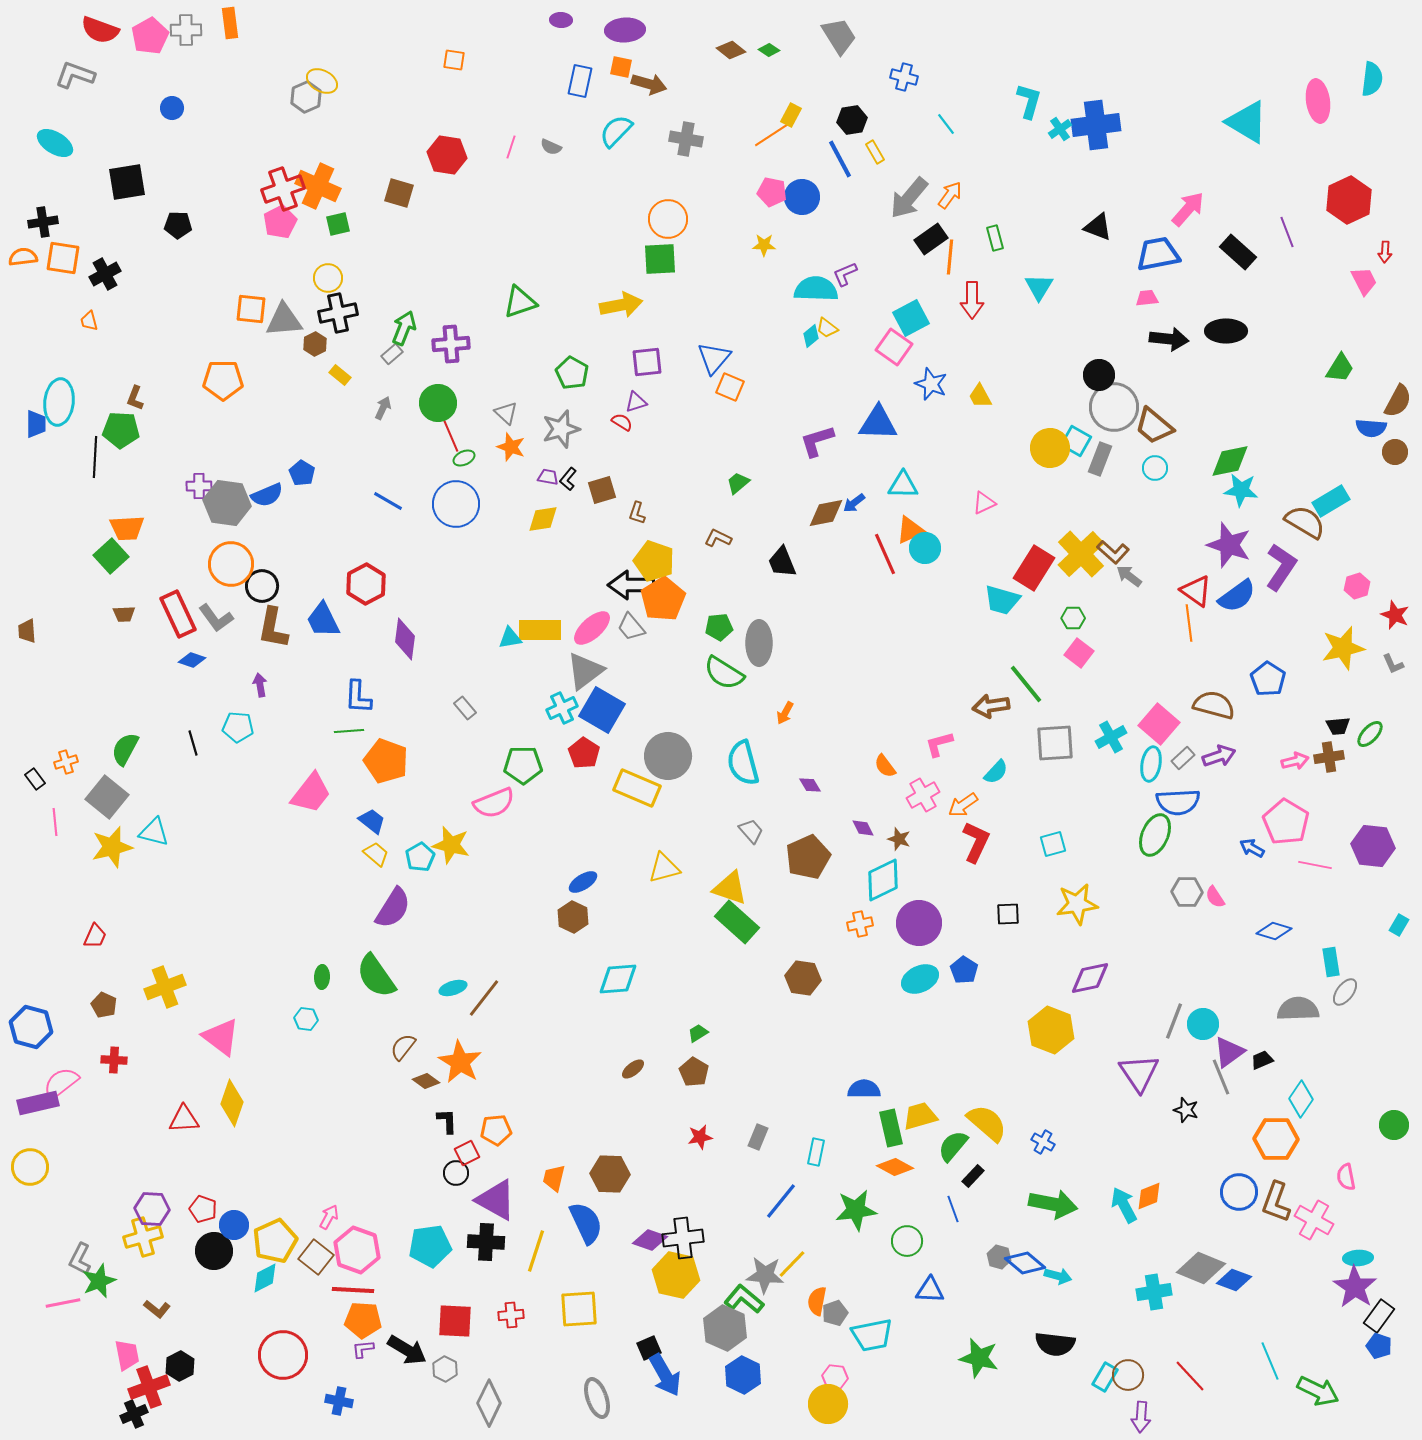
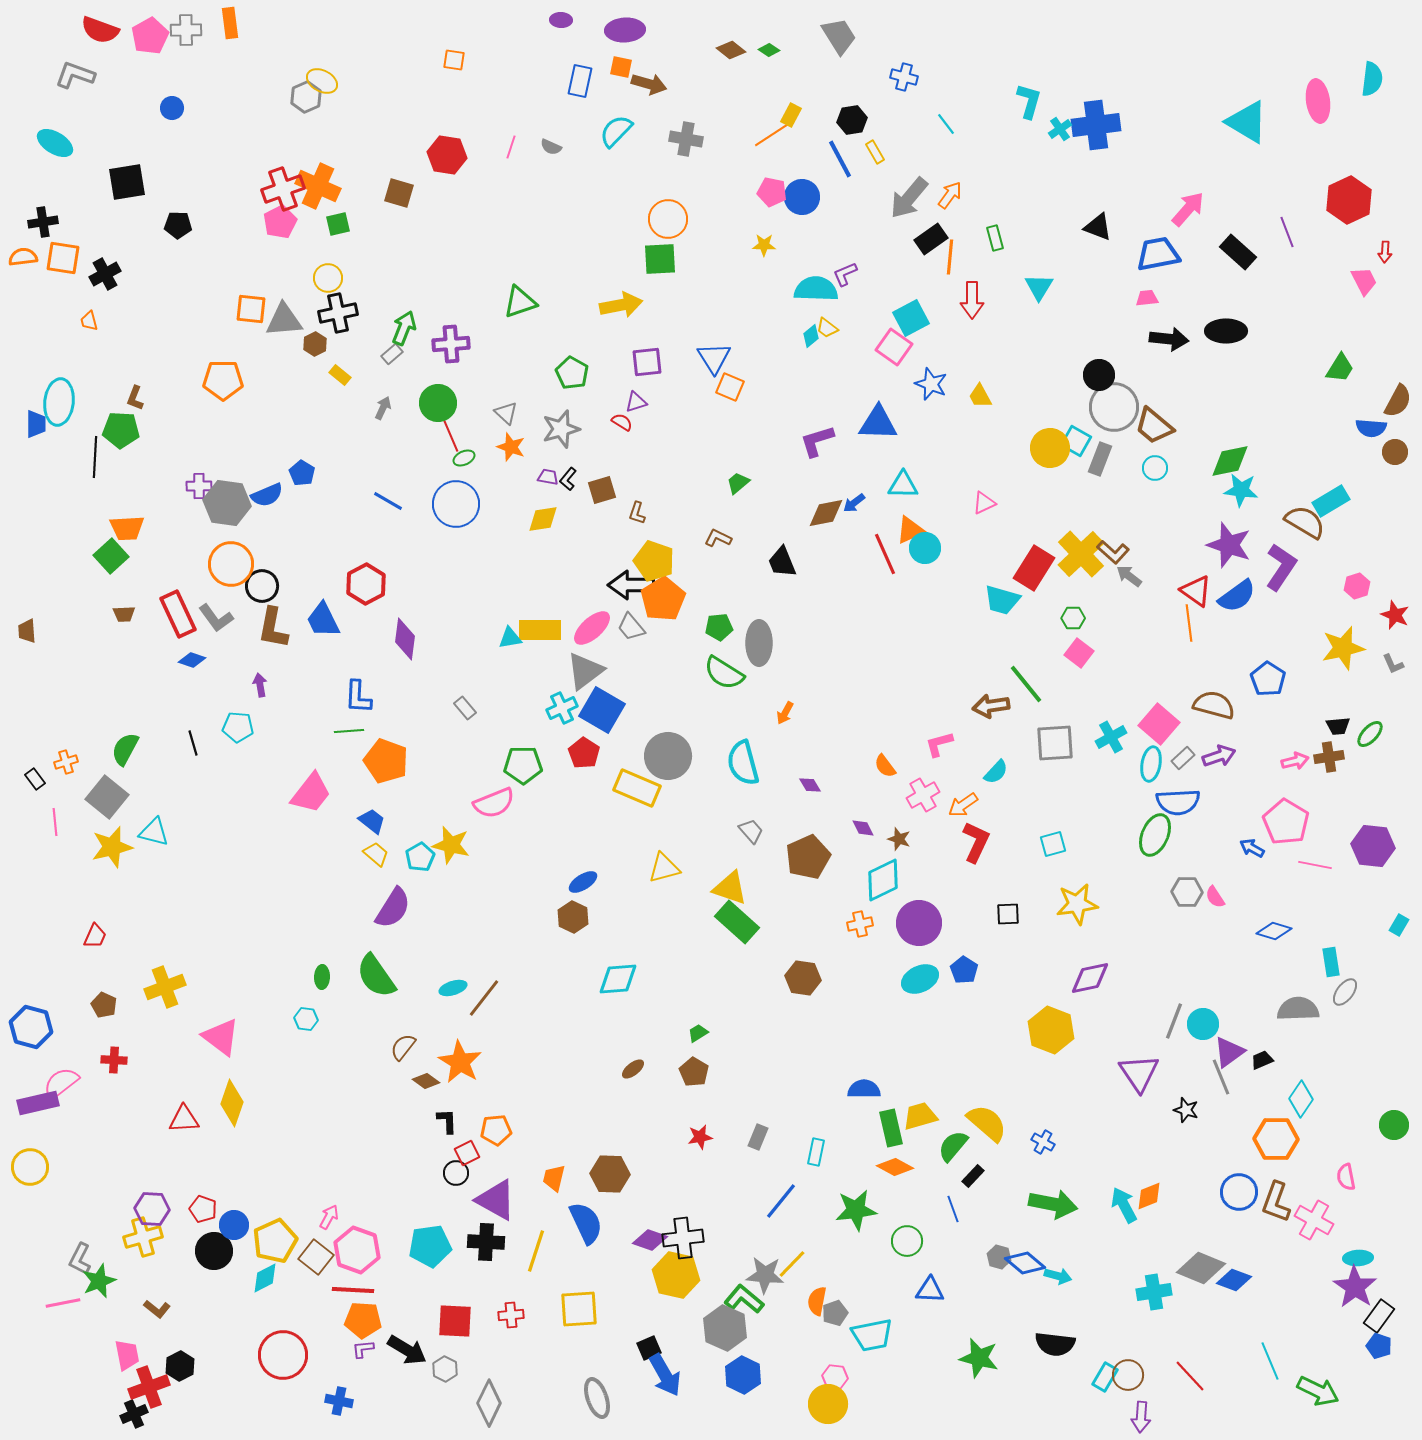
blue triangle at (714, 358): rotated 12 degrees counterclockwise
